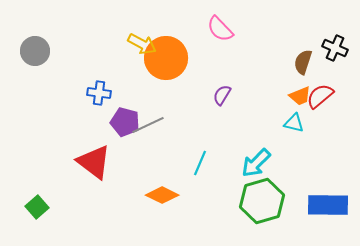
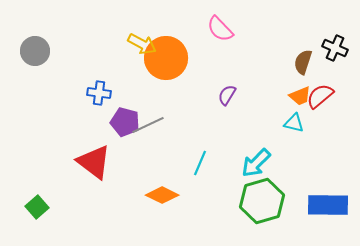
purple semicircle: moved 5 px right
